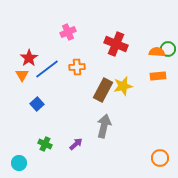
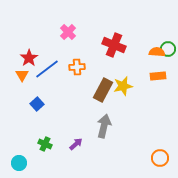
pink cross: rotated 21 degrees counterclockwise
red cross: moved 2 px left, 1 px down
